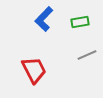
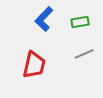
gray line: moved 3 px left, 1 px up
red trapezoid: moved 5 px up; rotated 40 degrees clockwise
